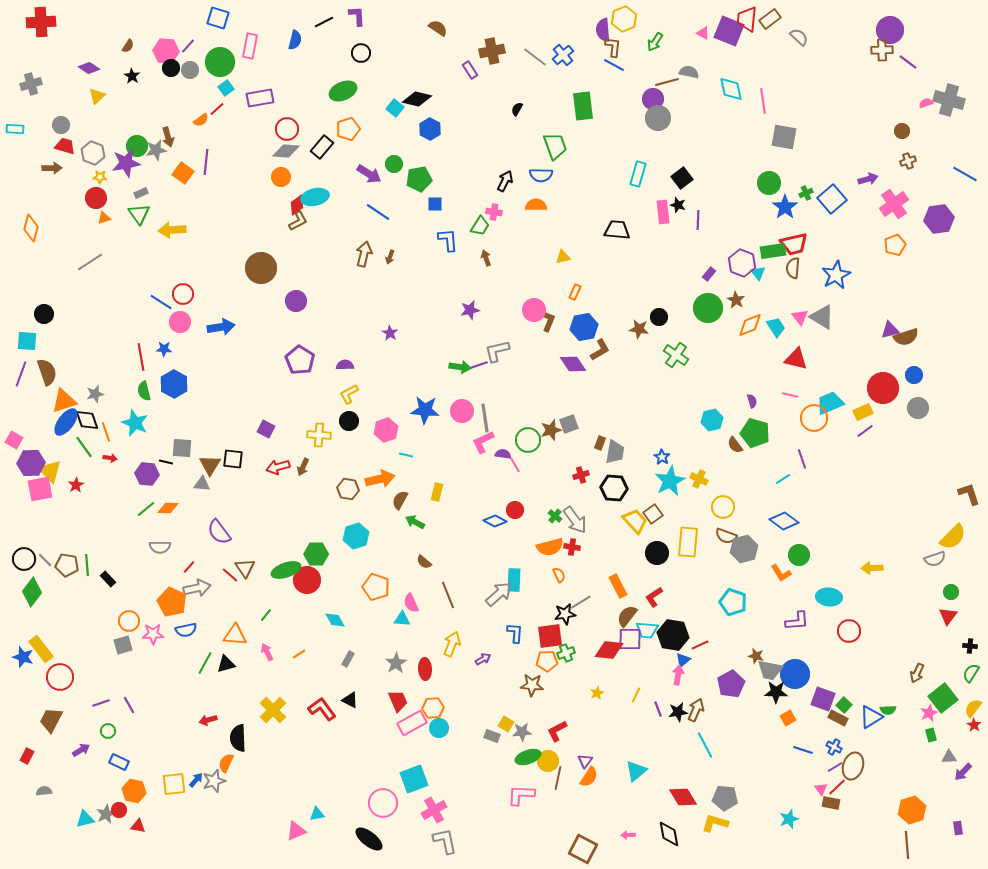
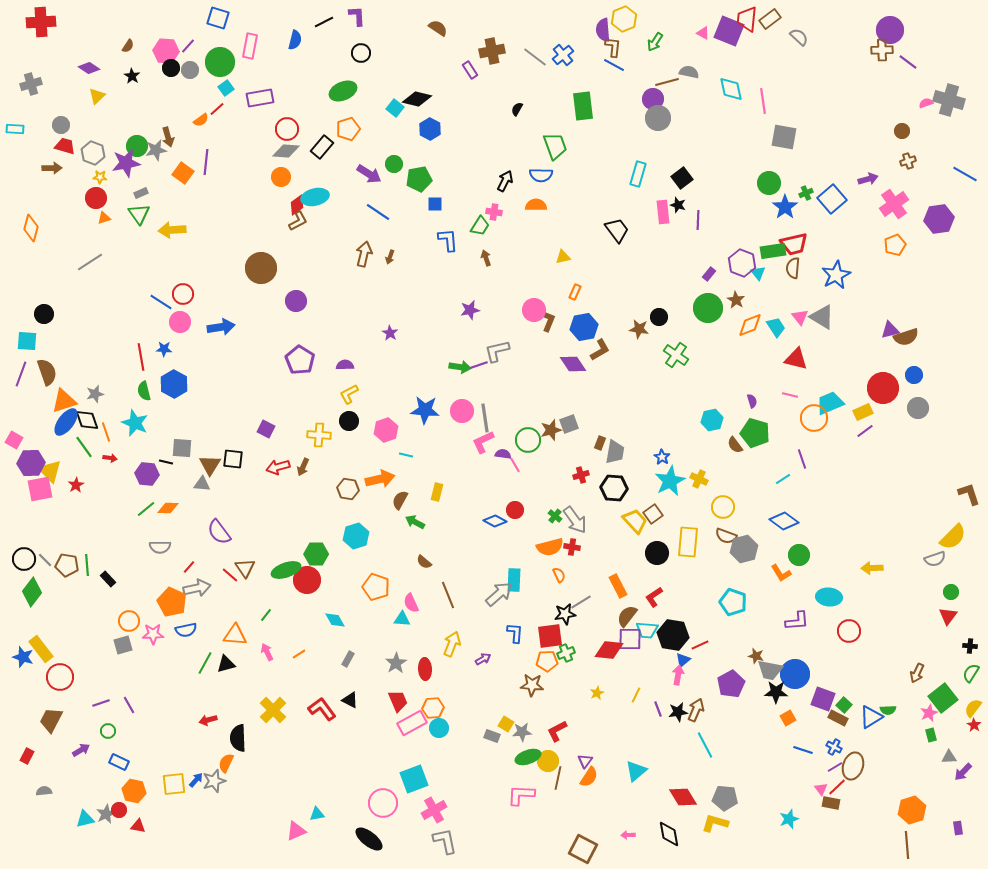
black trapezoid at (617, 230): rotated 48 degrees clockwise
